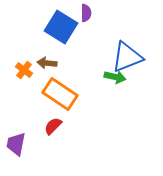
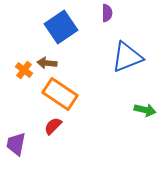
purple semicircle: moved 21 px right
blue square: rotated 24 degrees clockwise
green arrow: moved 30 px right, 33 px down
